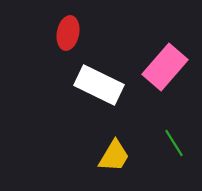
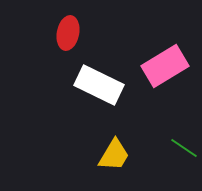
pink rectangle: moved 1 px up; rotated 18 degrees clockwise
green line: moved 10 px right, 5 px down; rotated 24 degrees counterclockwise
yellow trapezoid: moved 1 px up
